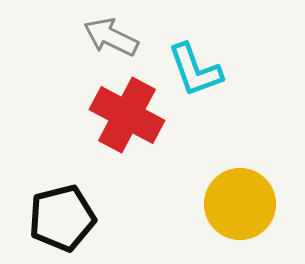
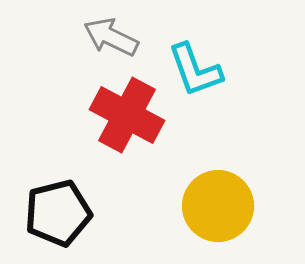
yellow circle: moved 22 px left, 2 px down
black pentagon: moved 4 px left, 5 px up
